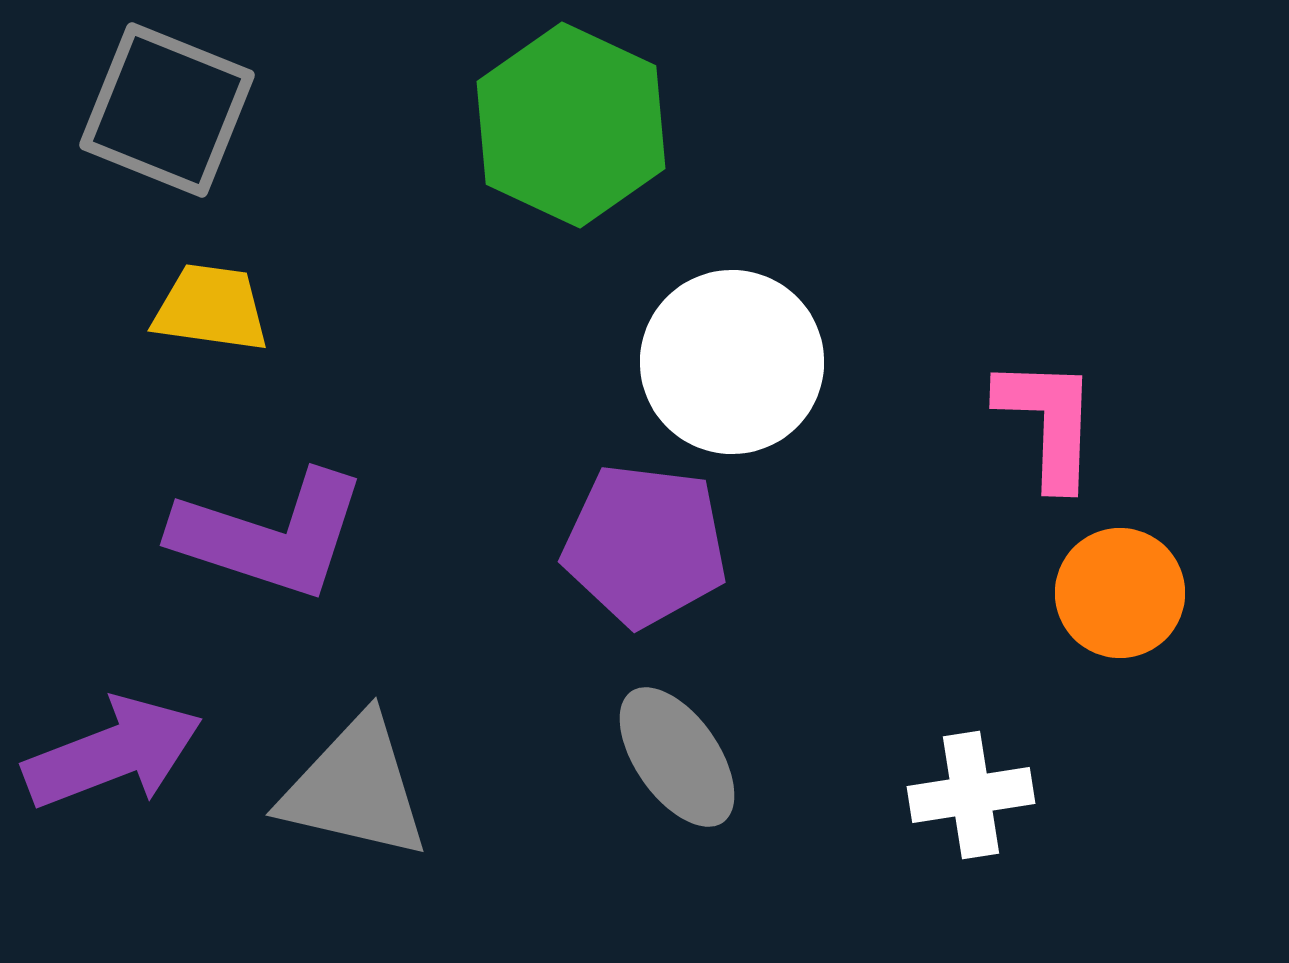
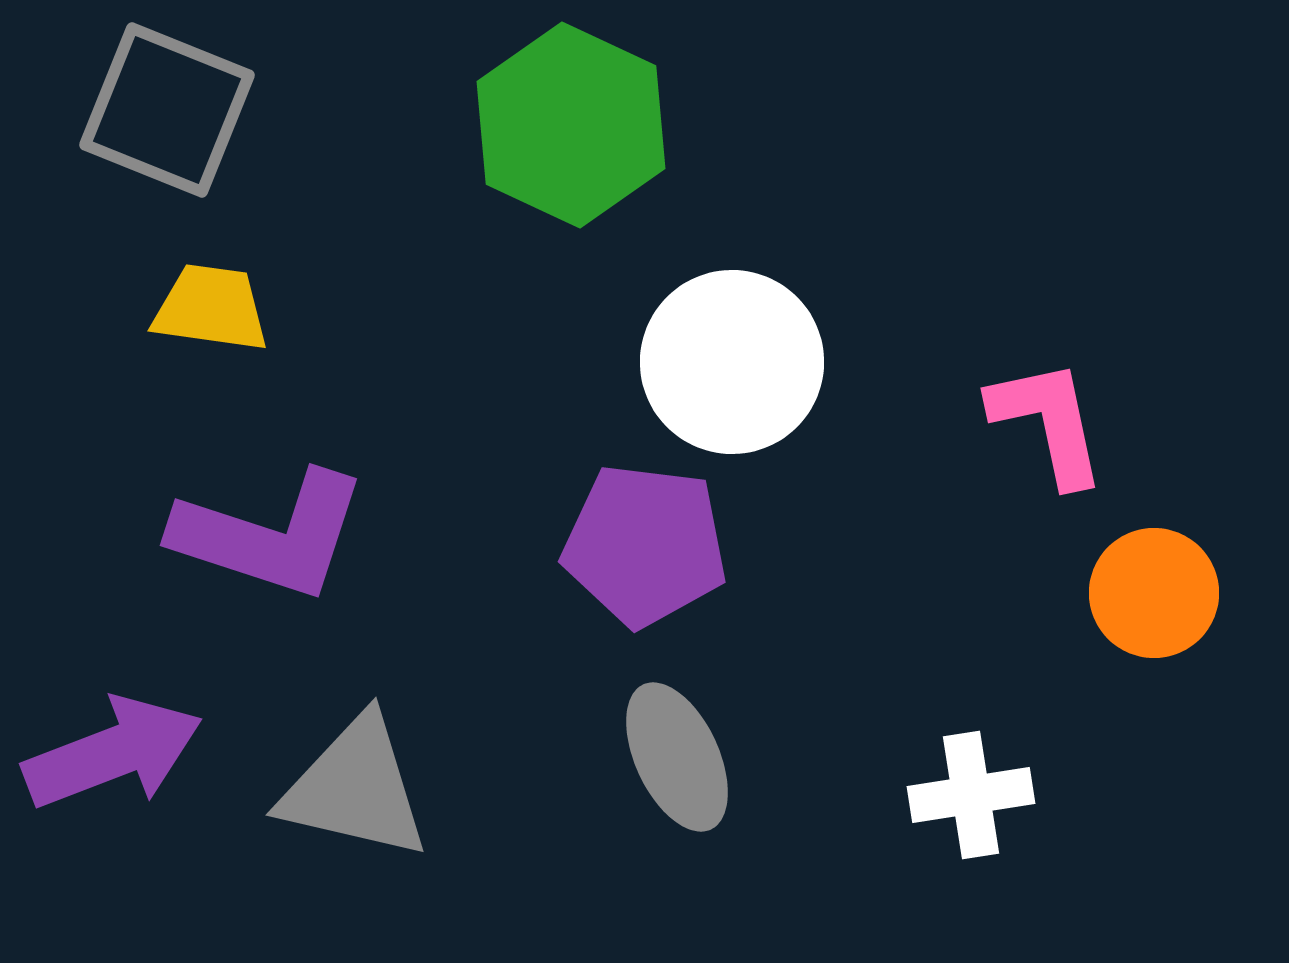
pink L-shape: rotated 14 degrees counterclockwise
orange circle: moved 34 px right
gray ellipse: rotated 10 degrees clockwise
